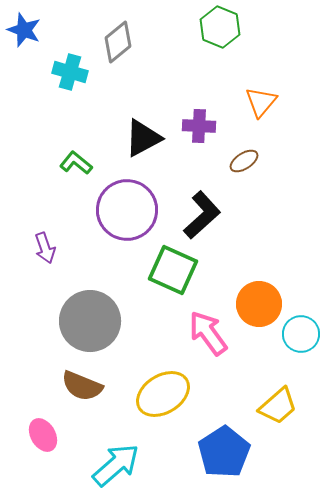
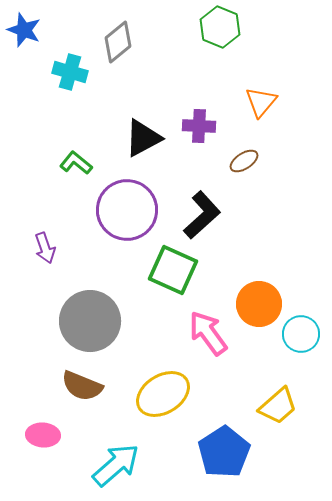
pink ellipse: rotated 56 degrees counterclockwise
